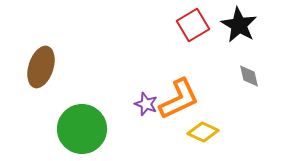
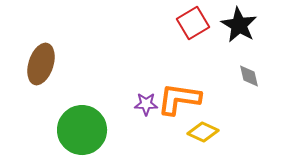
red square: moved 2 px up
brown ellipse: moved 3 px up
orange L-shape: rotated 147 degrees counterclockwise
purple star: rotated 20 degrees counterclockwise
green circle: moved 1 px down
